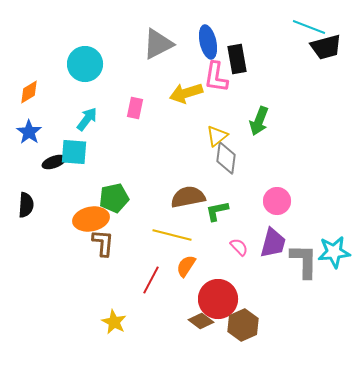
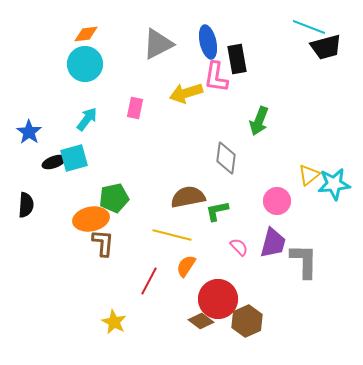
orange diamond: moved 57 px right, 58 px up; rotated 25 degrees clockwise
yellow triangle: moved 92 px right, 39 px down
cyan square: moved 6 px down; rotated 20 degrees counterclockwise
cyan star: moved 68 px up
red line: moved 2 px left, 1 px down
brown hexagon: moved 4 px right, 4 px up
